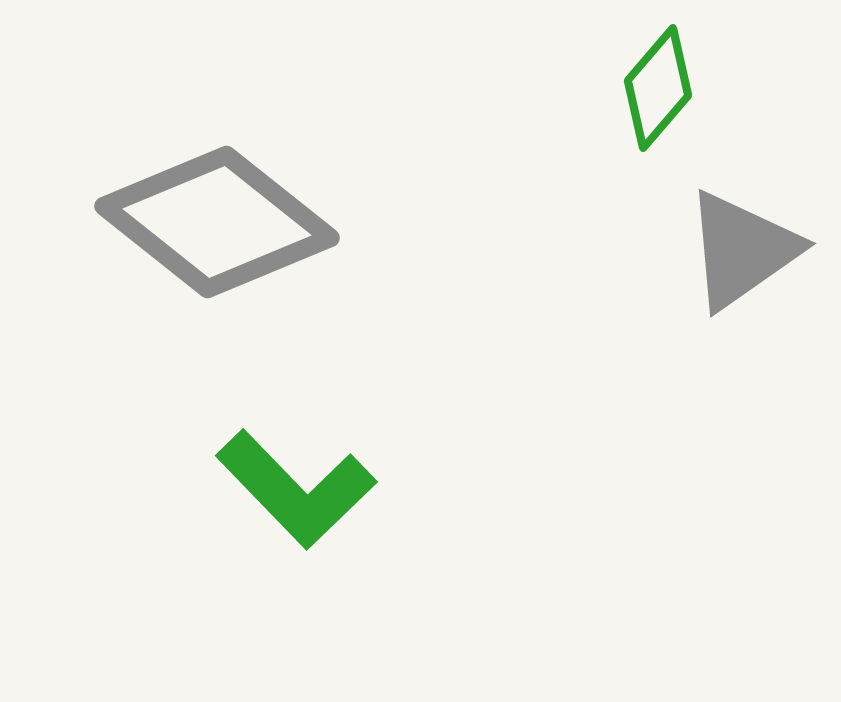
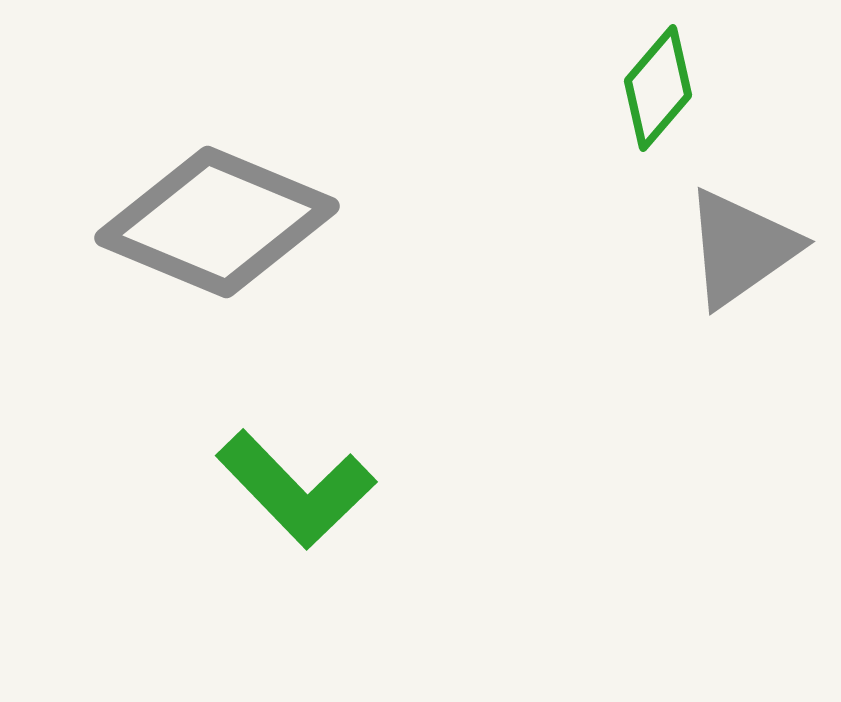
gray diamond: rotated 16 degrees counterclockwise
gray triangle: moved 1 px left, 2 px up
